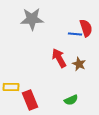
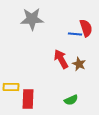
red arrow: moved 2 px right, 1 px down
red rectangle: moved 2 px left, 1 px up; rotated 24 degrees clockwise
